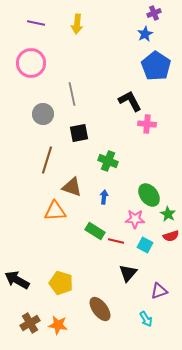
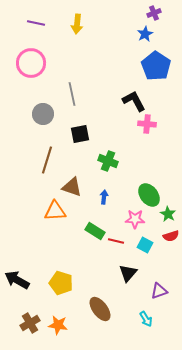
black L-shape: moved 4 px right
black square: moved 1 px right, 1 px down
